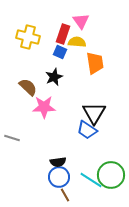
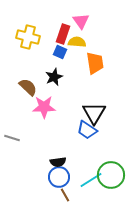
cyan line: rotated 65 degrees counterclockwise
